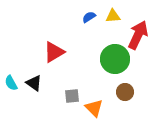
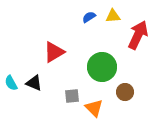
green circle: moved 13 px left, 8 px down
black triangle: rotated 12 degrees counterclockwise
